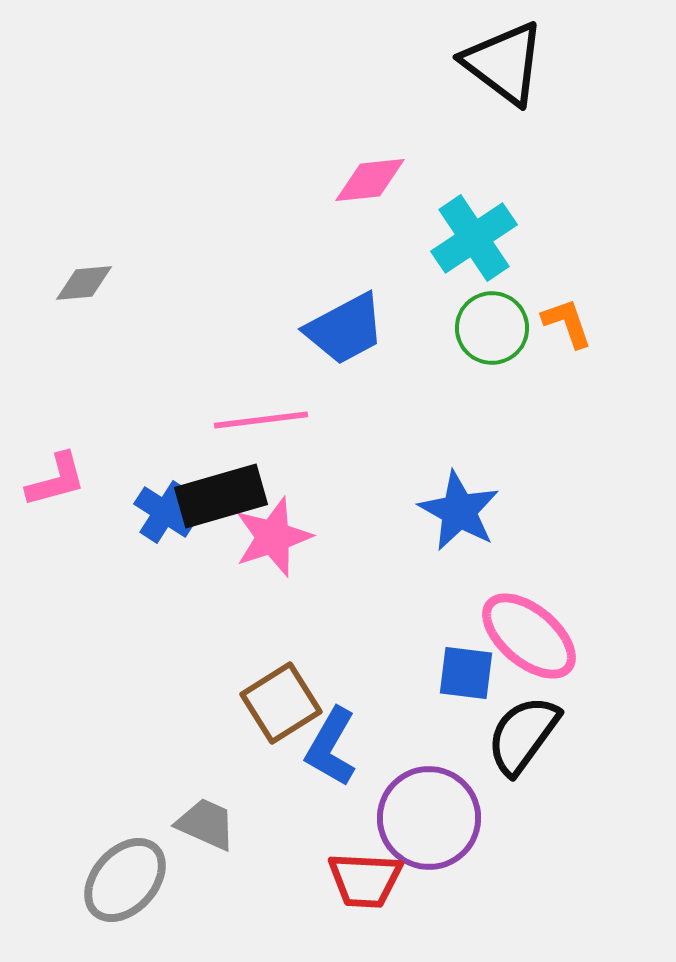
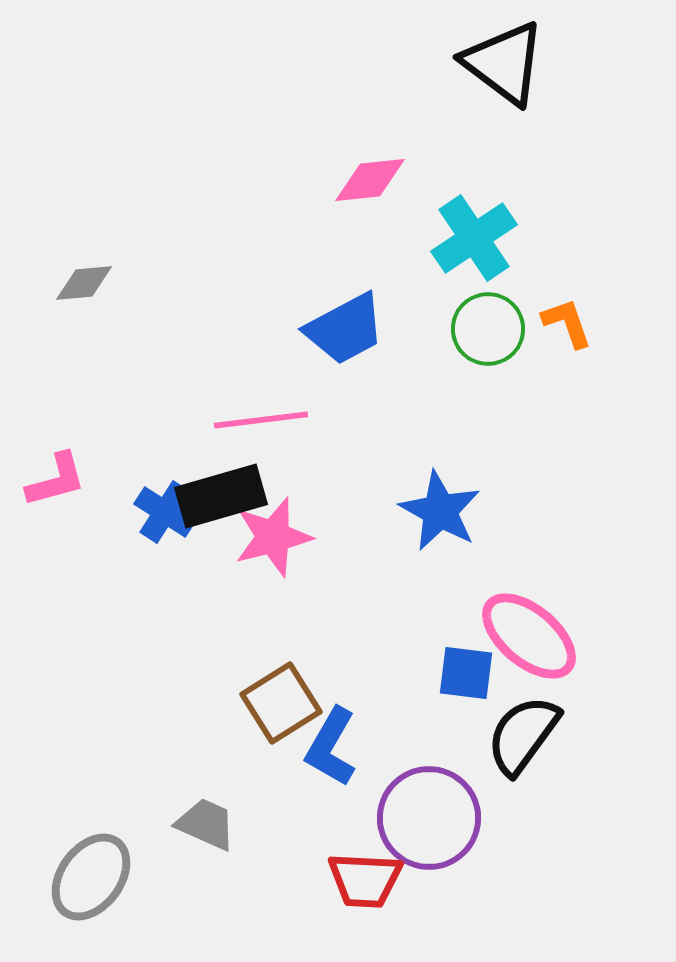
green circle: moved 4 px left, 1 px down
blue star: moved 19 px left
pink star: rotated 4 degrees clockwise
gray ellipse: moved 34 px left, 3 px up; rotated 6 degrees counterclockwise
